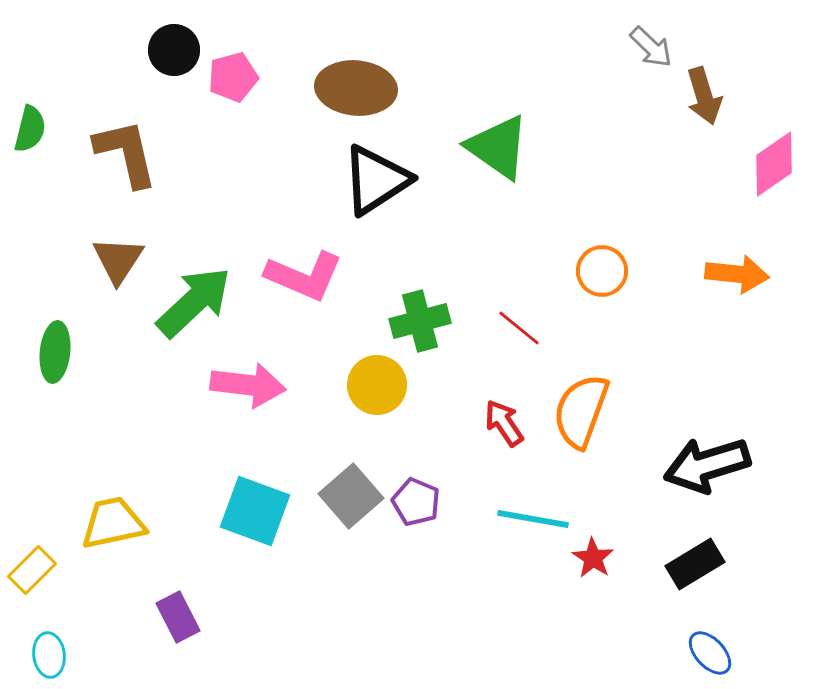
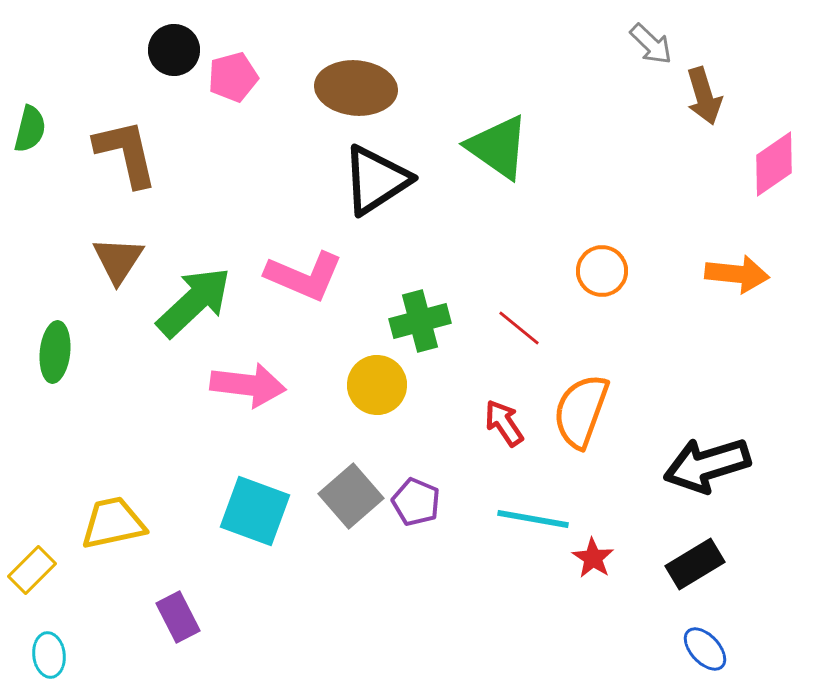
gray arrow: moved 3 px up
blue ellipse: moved 5 px left, 4 px up
